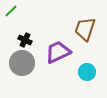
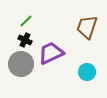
green line: moved 15 px right, 10 px down
brown trapezoid: moved 2 px right, 2 px up
purple trapezoid: moved 7 px left, 1 px down
gray circle: moved 1 px left, 1 px down
